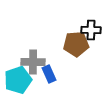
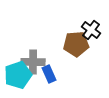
black cross: rotated 36 degrees clockwise
cyan pentagon: moved 5 px up
